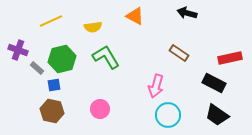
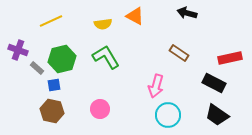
yellow semicircle: moved 10 px right, 3 px up
